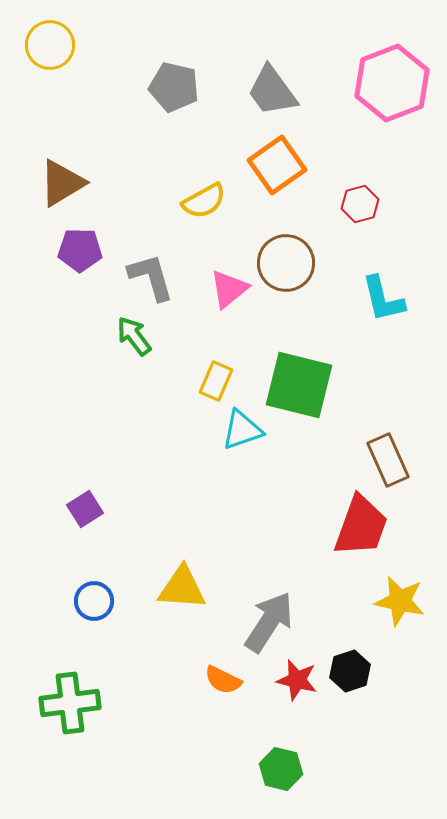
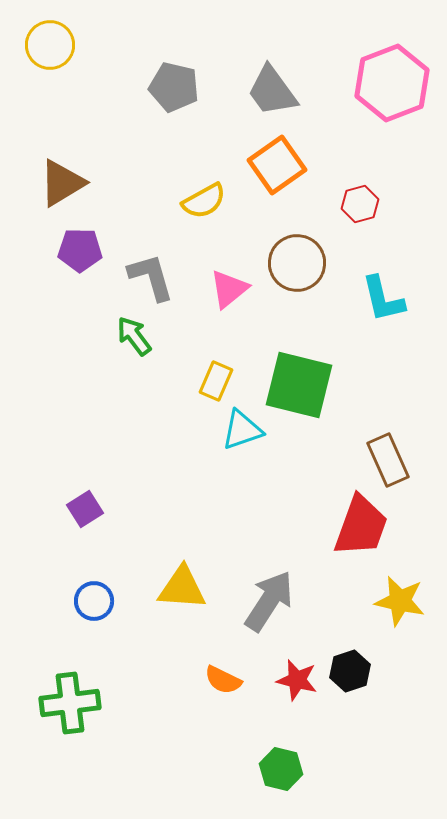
brown circle: moved 11 px right
gray arrow: moved 21 px up
